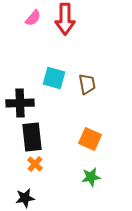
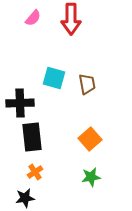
red arrow: moved 6 px right
orange square: rotated 25 degrees clockwise
orange cross: moved 8 px down; rotated 14 degrees clockwise
